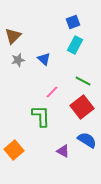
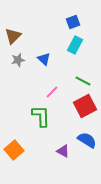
red square: moved 3 px right, 1 px up; rotated 10 degrees clockwise
